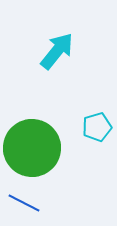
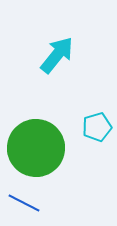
cyan arrow: moved 4 px down
green circle: moved 4 px right
